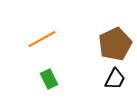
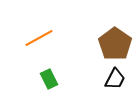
orange line: moved 3 px left, 1 px up
brown pentagon: rotated 12 degrees counterclockwise
